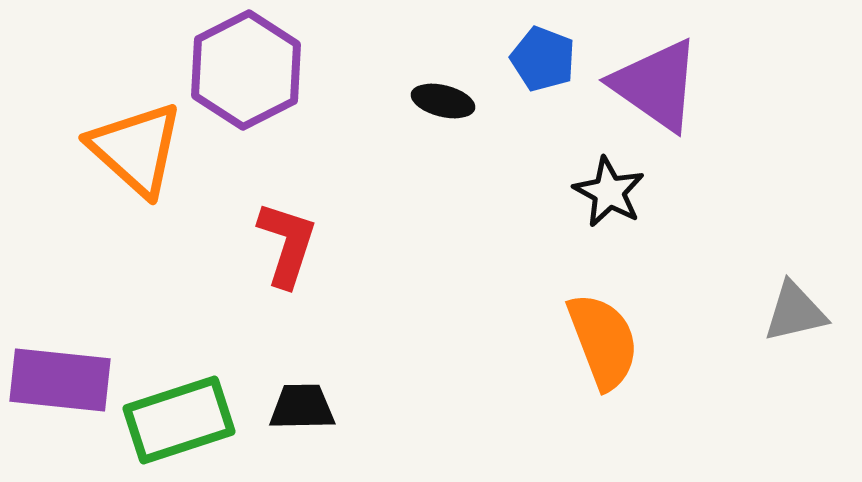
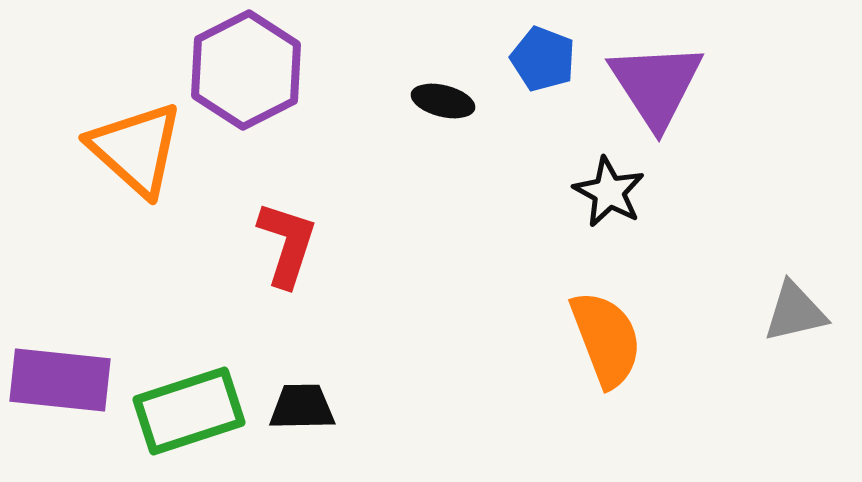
purple triangle: rotated 22 degrees clockwise
orange semicircle: moved 3 px right, 2 px up
green rectangle: moved 10 px right, 9 px up
